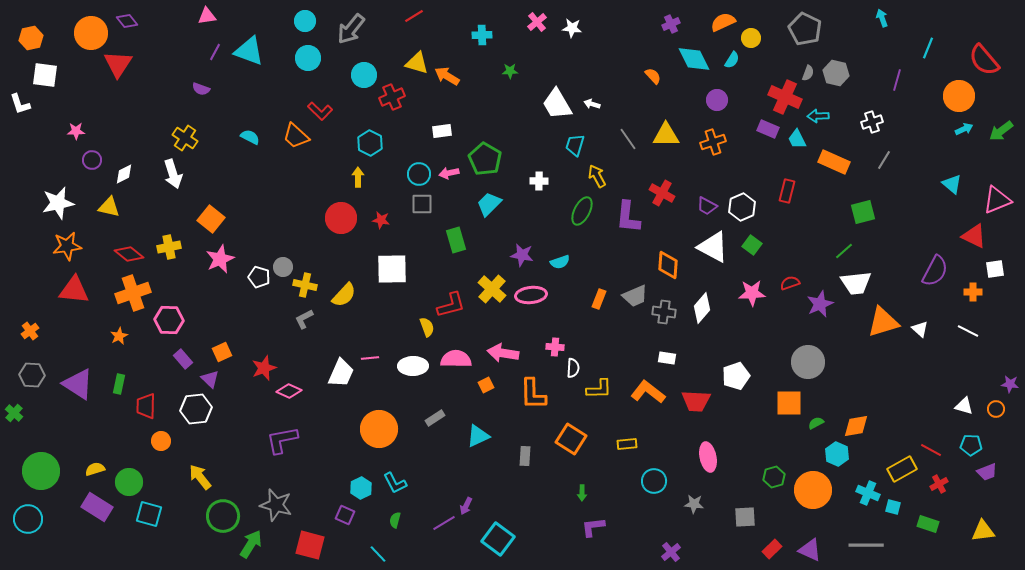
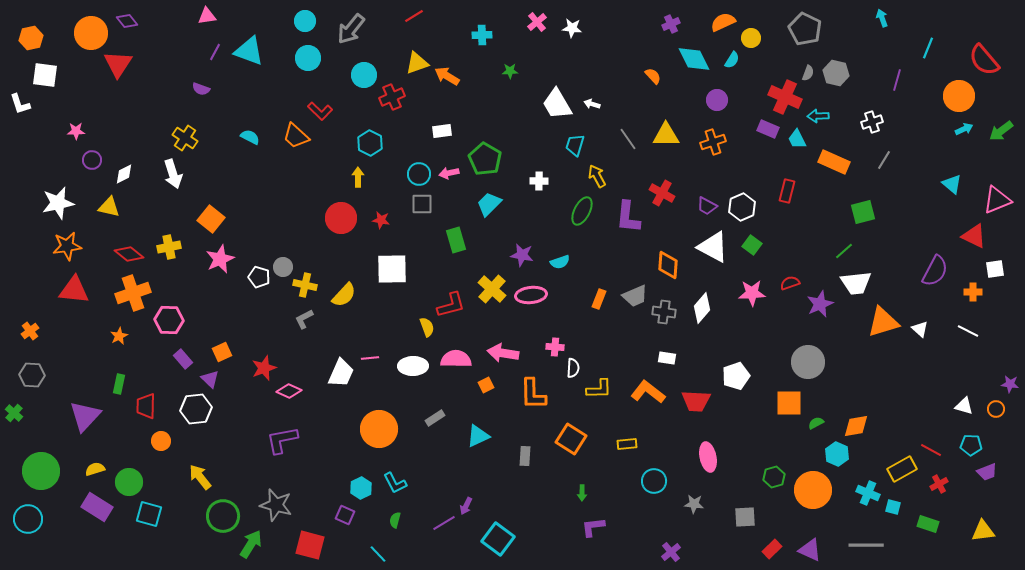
yellow triangle at (417, 63): rotated 35 degrees counterclockwise
purple triangle at (78, 384): moved 7 px right, 32 px down; rotated 40 degrees clockwise
